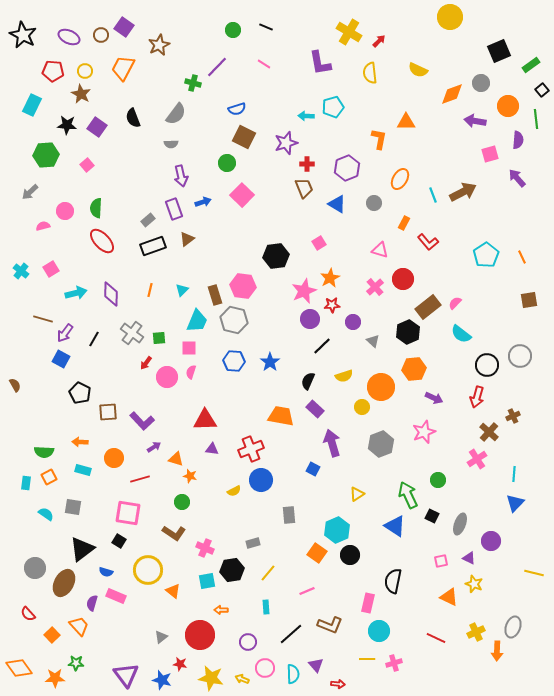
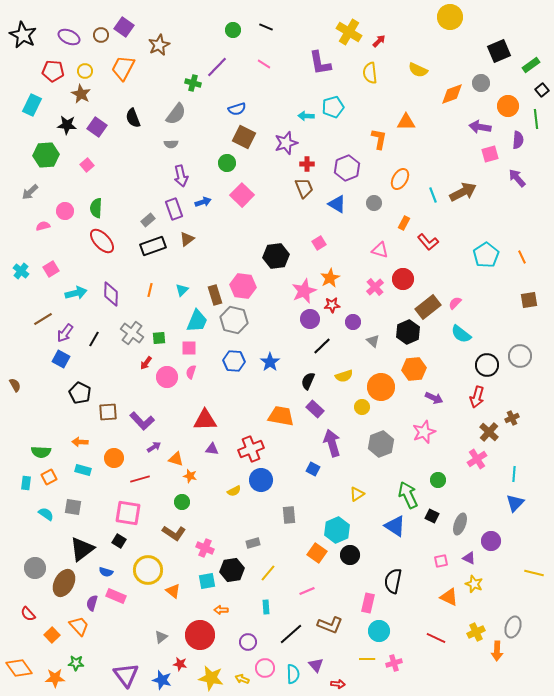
purple arrow at (475, 121): moved 5 px right, 6 px down
brown line at (43, 319): rotated 48 degrees counterclockwise
brown cross at (513, 416): moved 1 px left, 2 px down
green semicircle at (44, 452): moved 3 px left
